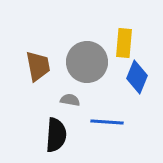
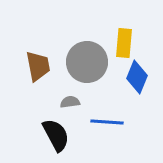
gray semicircle: moved 2 px down; rotated 18 degrees counterclockwise
black semicircle: rotated 32 degrees counterclockwise
